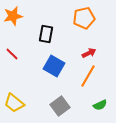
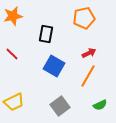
yellow trapezoid: moved 1 px up; rotated 65 degrees counterclockwise
